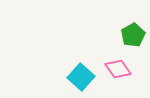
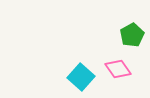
green pentagon: moved 1 px left
